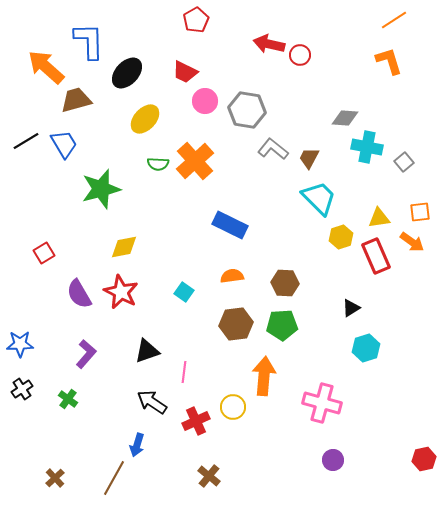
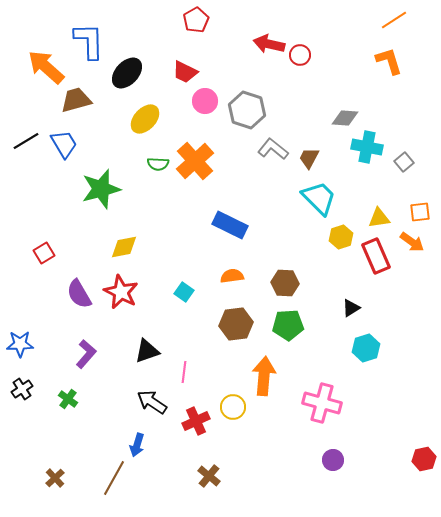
gray hexagon at (247, 110): rotated 9 degrees clockwise
green pentagon at (282, 325): moved 6 px right
